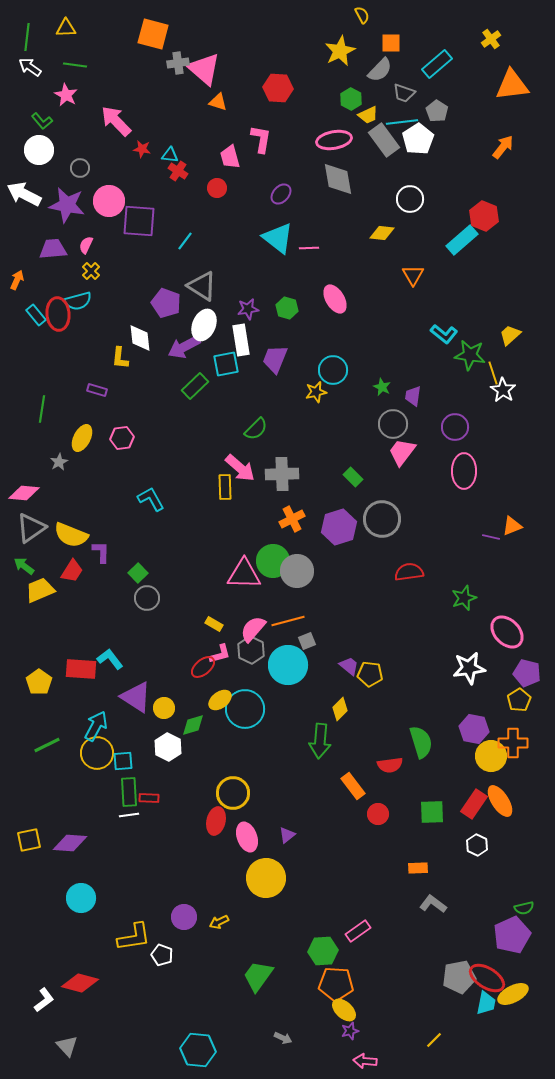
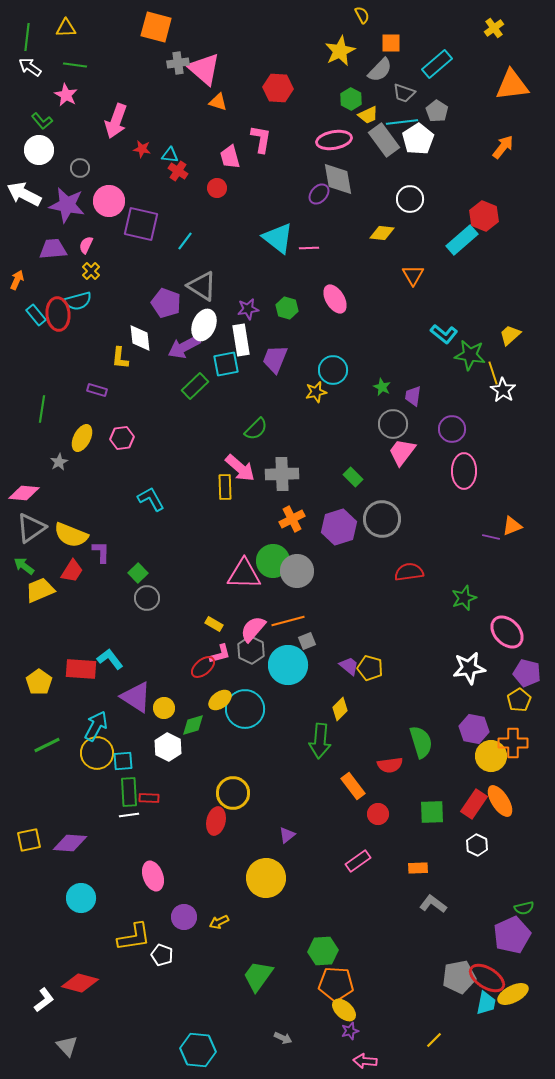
orange square at (153, 34): moved 3 px right, 7 px up
yellow cross at (491, 39): moved 3 px right, 11 px up
pink arrow at (116, 121): rotated 116 degrees counterclockwise
purple ellipse at (281, 194): moved 38 px right
purple square at (139, 221): moved 2 px right, 3 px down; rotated 9 degrees clockwise
purple circle at (455, 427): moved 3 px left, 2 px down
yellow pentagon at (370, 674): moved 6 px up; rotated 10 degrees clockwise
pink ellipse at (247, 837): moved 94 px left, 39 px down
pink rectangle at (358, 931): moved 70 px up
